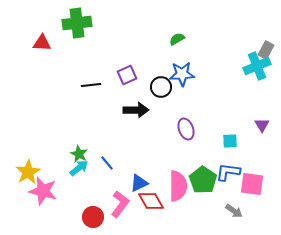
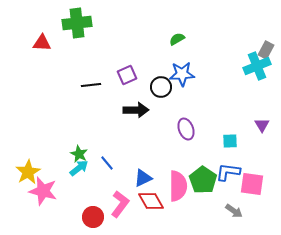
blue triangle: moved 4 px right, 5 px up
